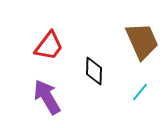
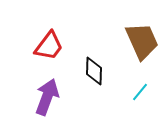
purple arrow: rotated 51 degrees clockwise
